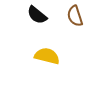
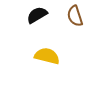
black semicircle: rotated 110 degrees clockwise
